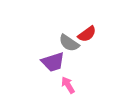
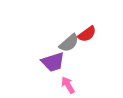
gray semicircle: rotated 75 degrees counterclockwise
